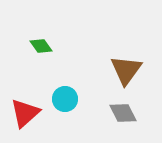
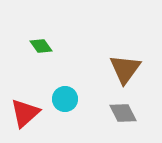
brown triangle: moved 1 px left, 1 px up
